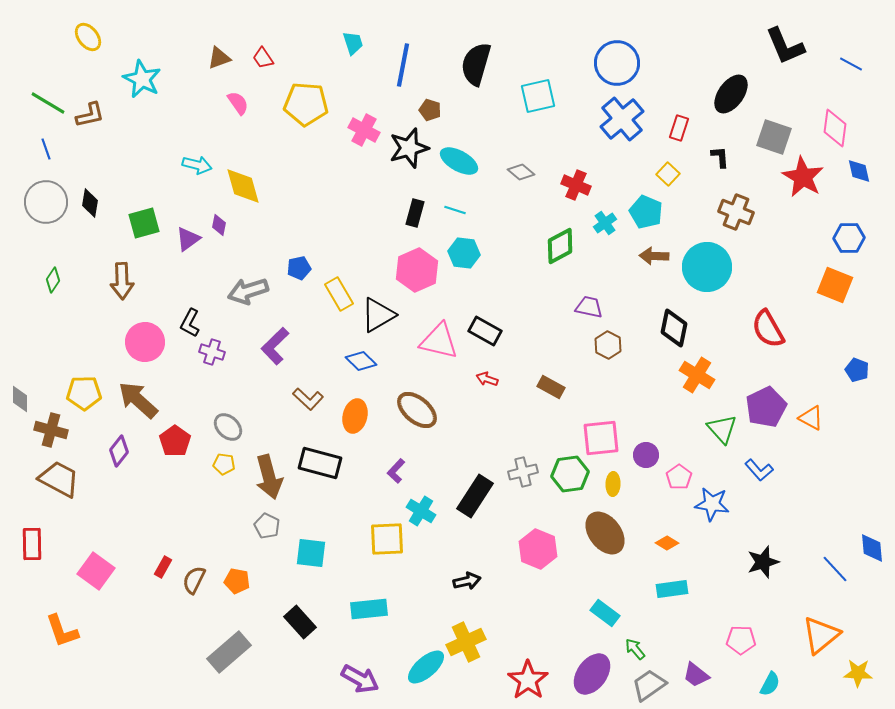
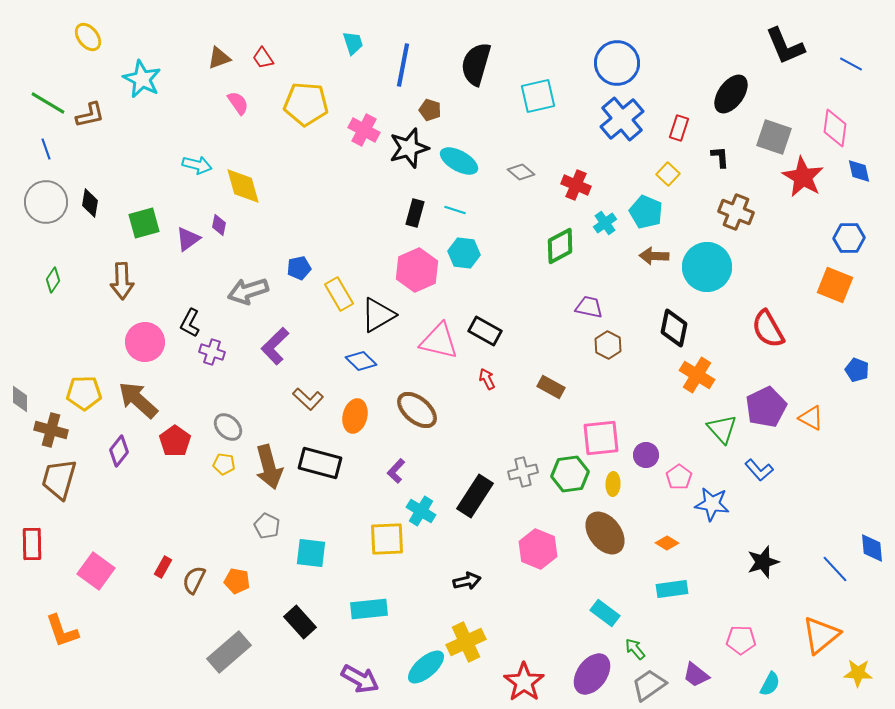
red arrow at (487, 379): rotated 45 degrees clockwise
brown arrow at (269, 477): moved 10 px up
brown trapezoid at (59, 479): rotated 102 degrees counterclockwise
red star at (528, 680): moved 4 px left, 2 px down
